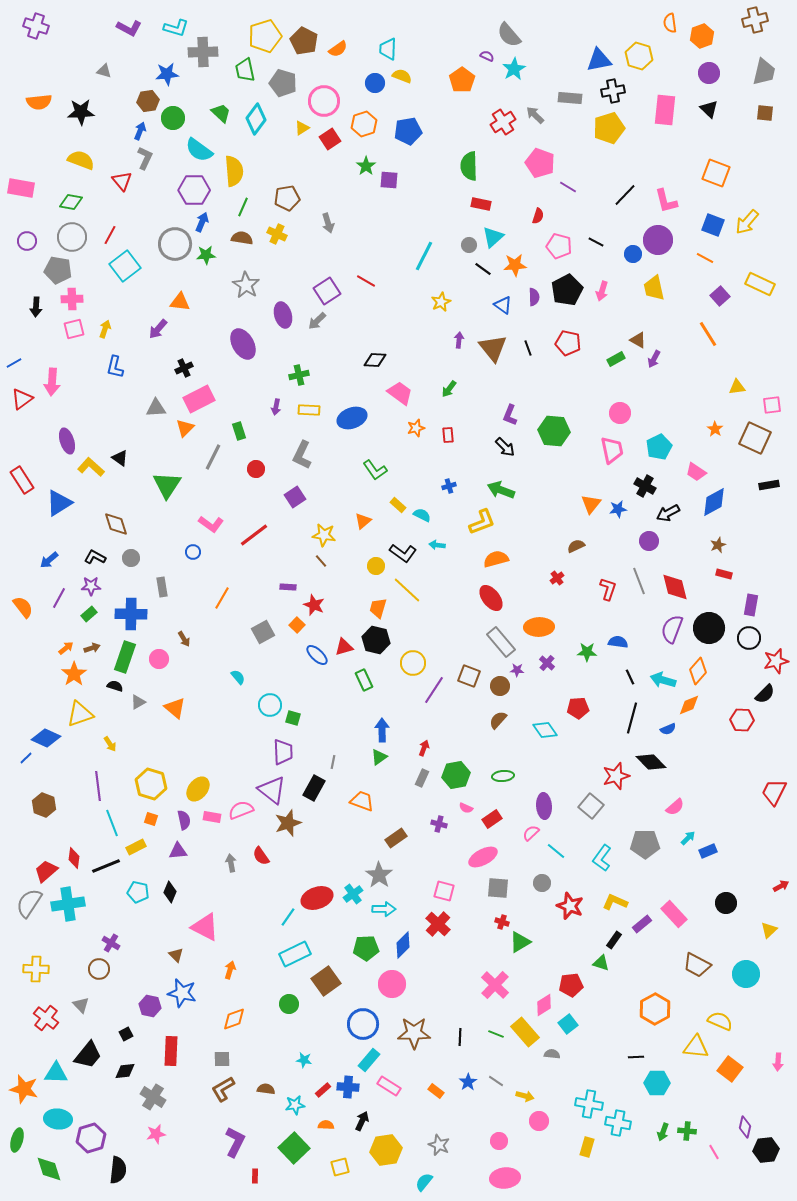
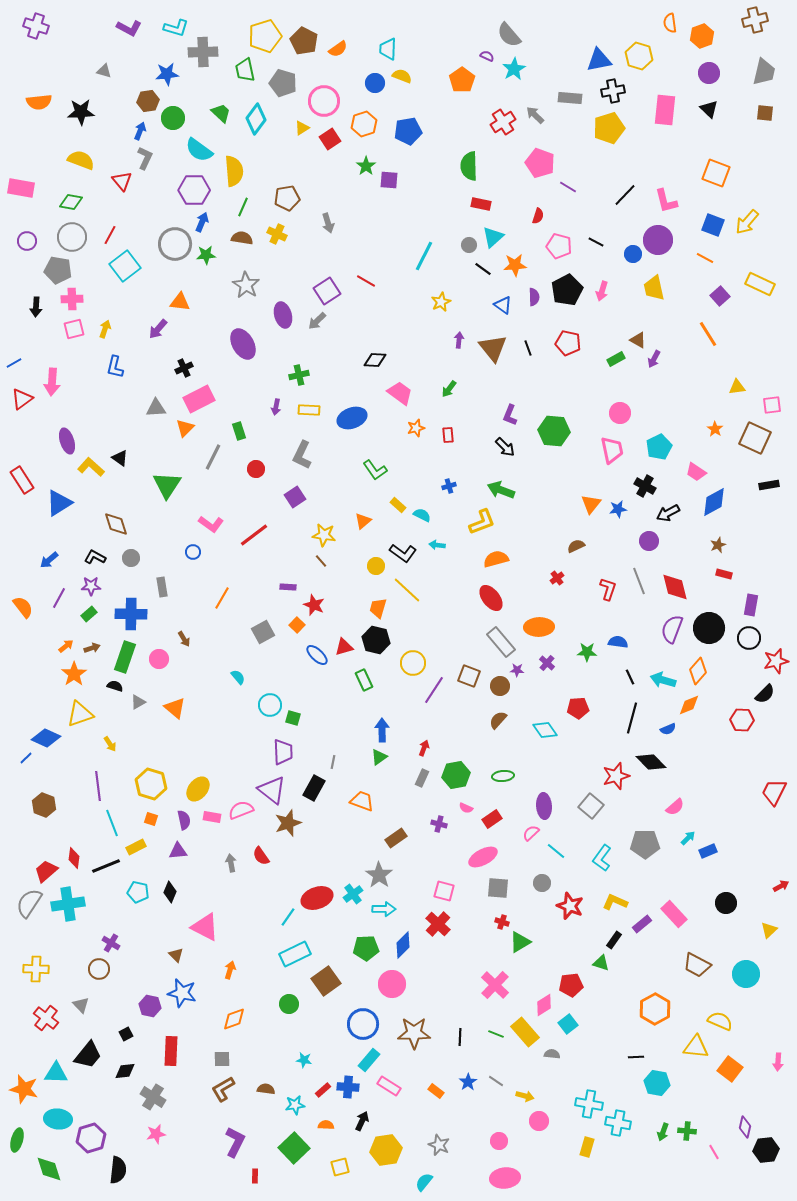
orange arrow at (66, 648): moved 2 px up
cyan hexagon at (657, 1083): rotated 10 degrees clockwise
